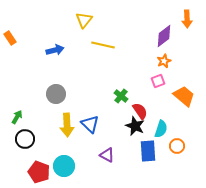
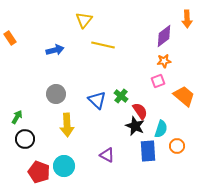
orange star: rotated 16 degrees clockwise
blue triangle: moved 7 px right, 24 px up
